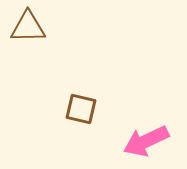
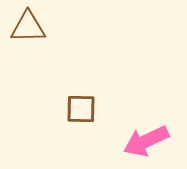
brown square: rotated 12 degrees counterclockwise
